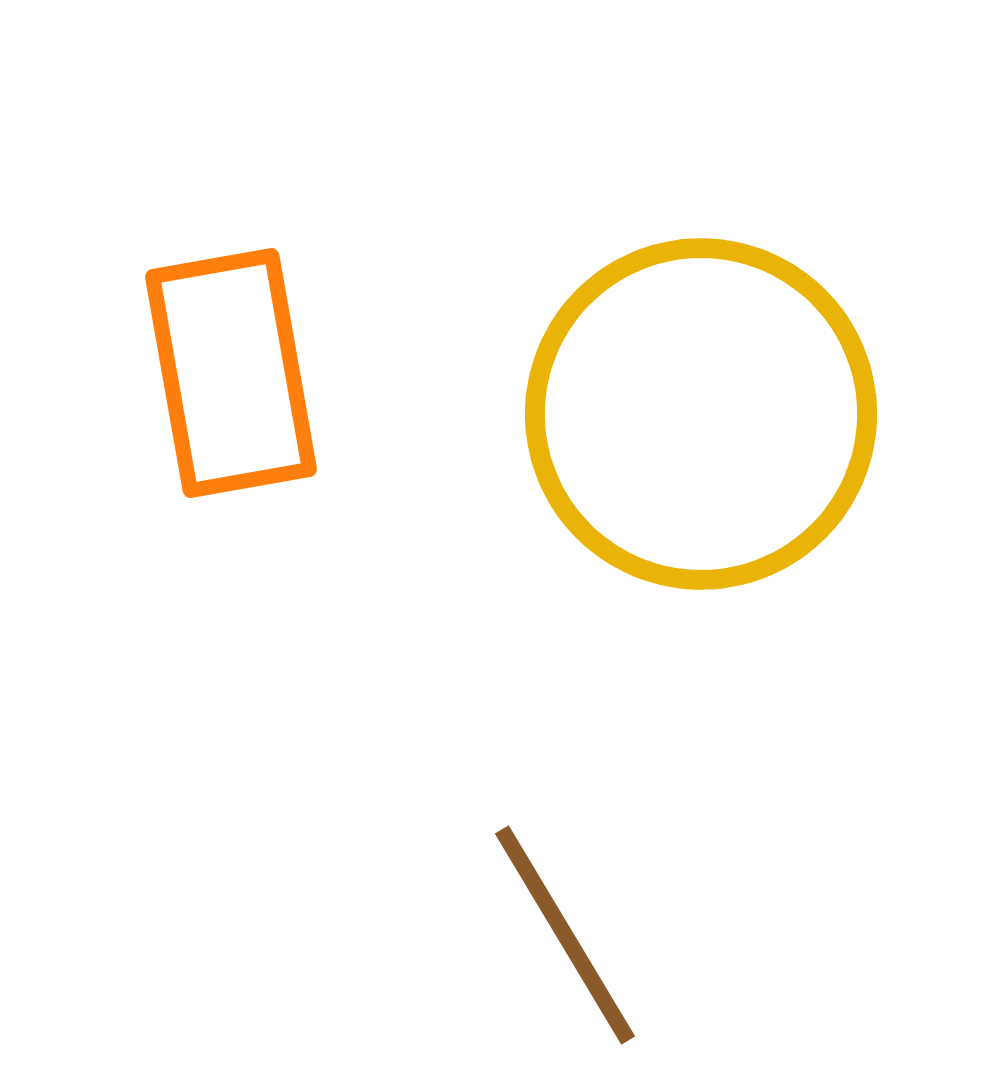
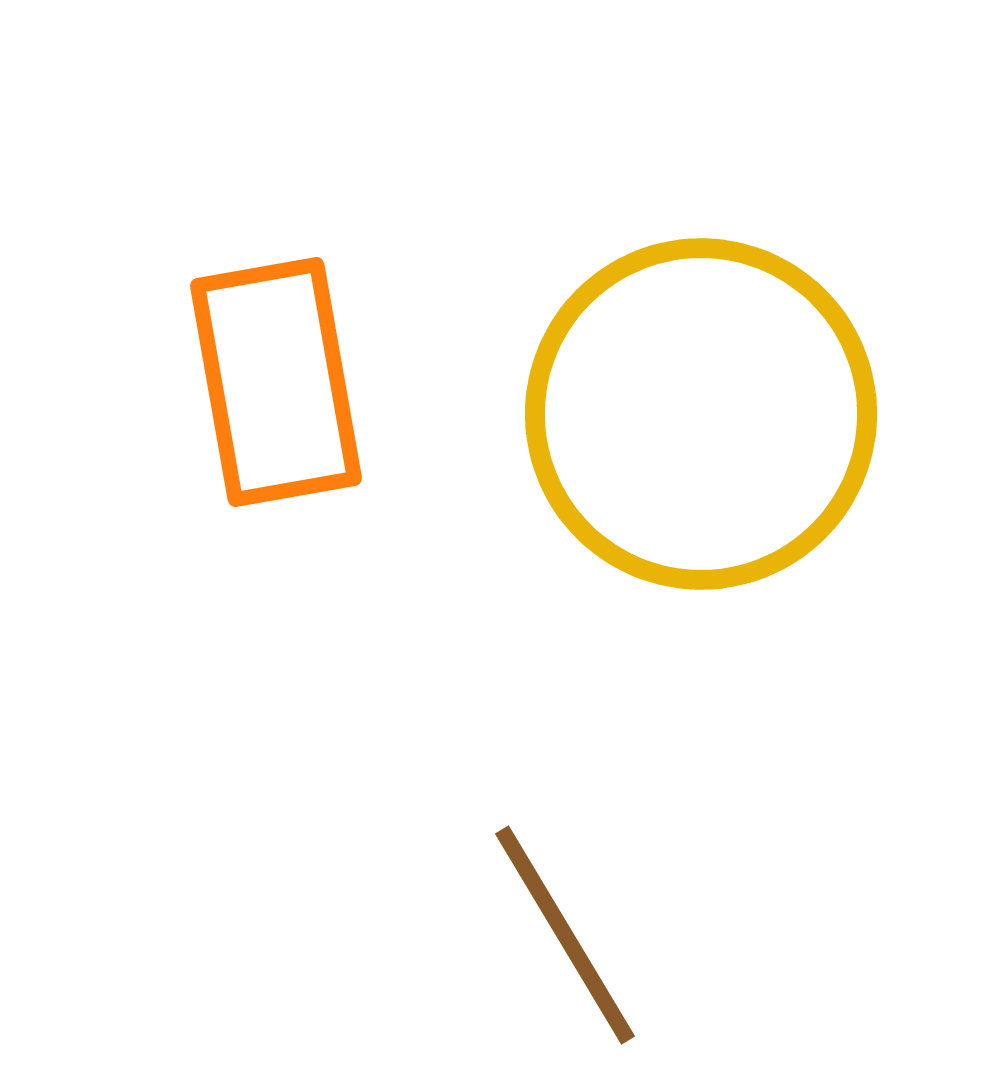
orange rectangle: moved 45 px right, 9 px down
